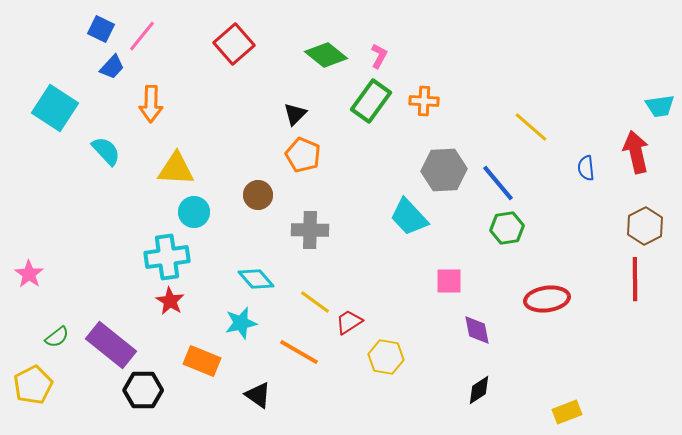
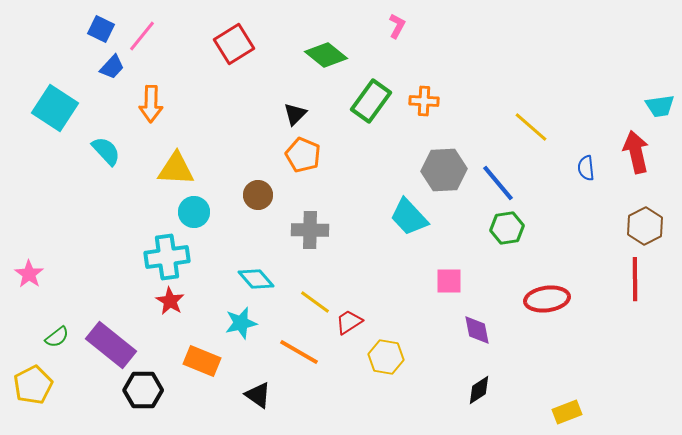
red square at (234, 44): rotated 9 degrees clockwise
pink L-shape at (379, 56): moved 18 px right, 30 px up
